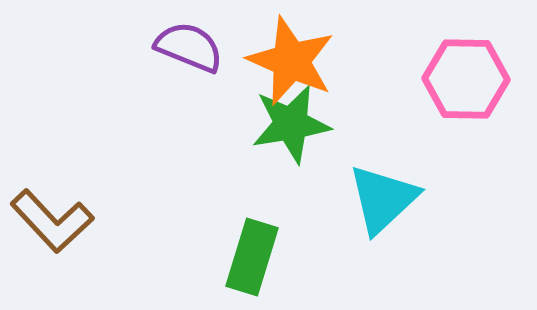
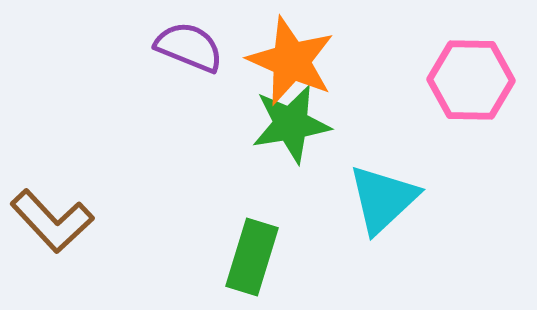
pink hexagon: moved 5 px right, 1 px down
